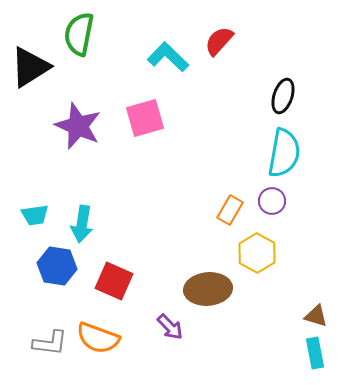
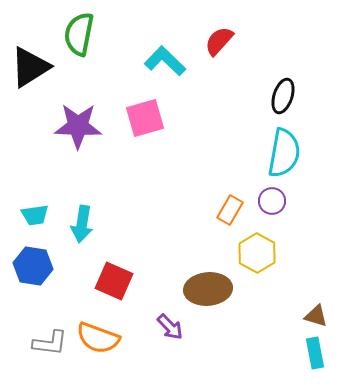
cyan L-shape: moved 3 px left, 4 px down
purple star: rotated 21 degrees counterclockwise
blue hexagon: moved 24 px left
